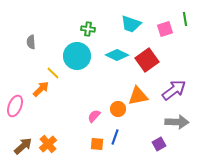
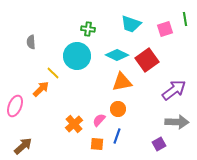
orange triangle: moved 16 px left, 14 px up
pink semicircle: moved 5 px right, 4 px down
blue line: moved 2 px right, 1 px up
orange cross: moved 26 px right, 20 px up
